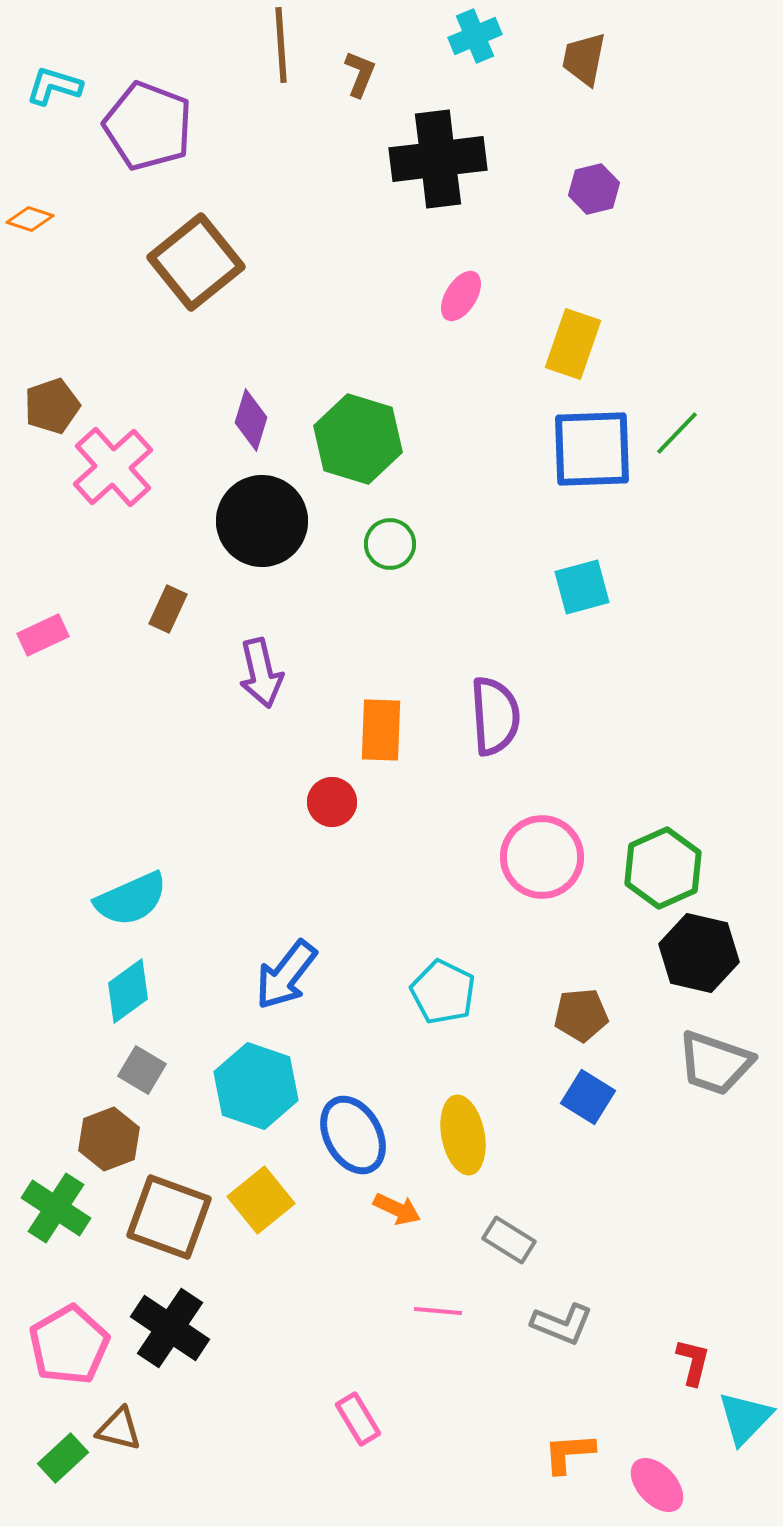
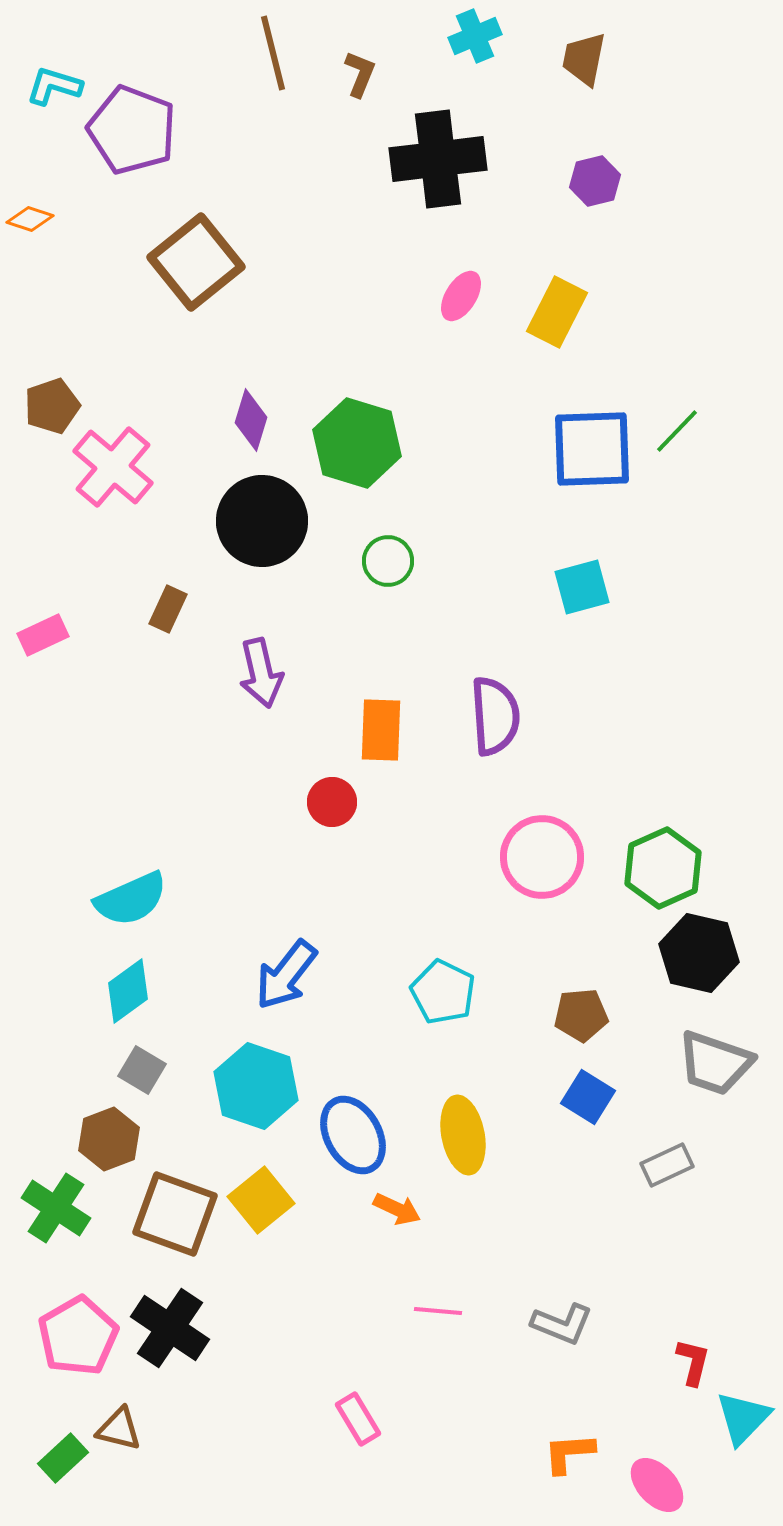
brown line at (281, 45): moved 8 px left, 8 px down; rotated 10 degrees counterclockwise
purple pentagon at (148, 126): moved 16 px left, 4 px down
purple hexagon at (594, 189): moved 1 px right, 8 px up
yellow rectangle at (573, 344): moved 16 px left, 32 px up; rotated 8 degrees clockwise
green line at (677, 433): moved 2 px up
green hexagon at (358, 439): moved 1 px left, 4 px down
pink cross at (113, 467): rotated 8 degrees counterclockwise
green circle at (390, 544): moved 2 px left, 17 px down
brown square at (169, 1217): moved 6 px right, 3 px up
gray rectangle at (509, 1240): moved 158 px right, 75 px up; rotated 57 degrees counterclockwise
pink pentagon at (69, 1345): moved 9 px right, 9 px up
cyan triangle at (745, 1418): moved 2 px left
